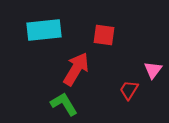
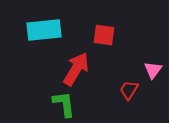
green L-shape: rotated 24 degrees clockwise
